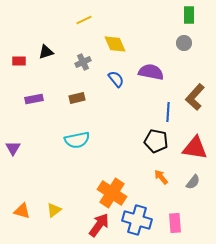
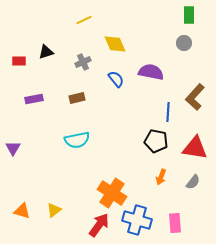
orange arrow: rotated 119 degrees counterclockwise
